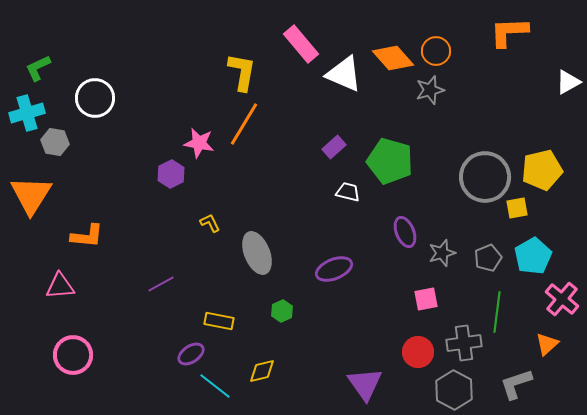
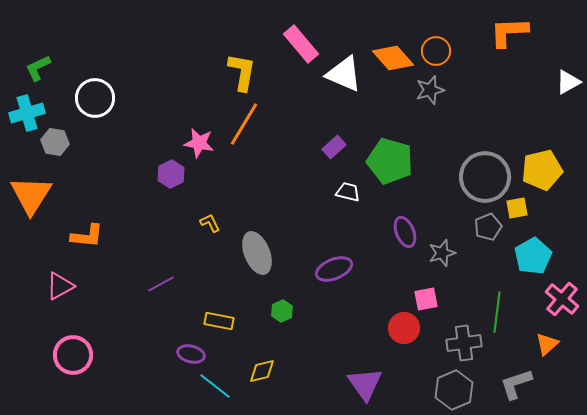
gray pentagon at (488, 258): moved 31 px up
pink triangle at (60, 286): rotated 24 degrees counterclockwise
red circle at (418, 352): moved 14 px left, 24 px up
purple ellipse at (191, 354): rotated 48 degrees clockwise
gray hexagon at (454, 390): rotated 9 degrees clockwise
